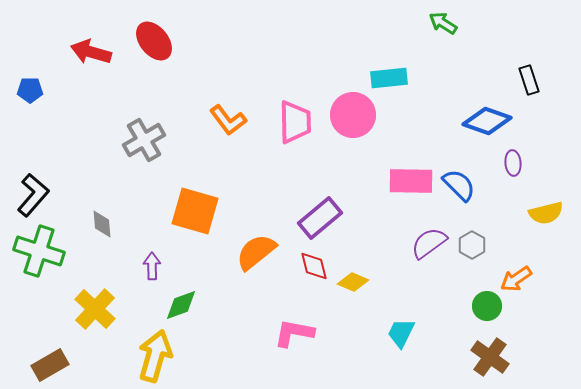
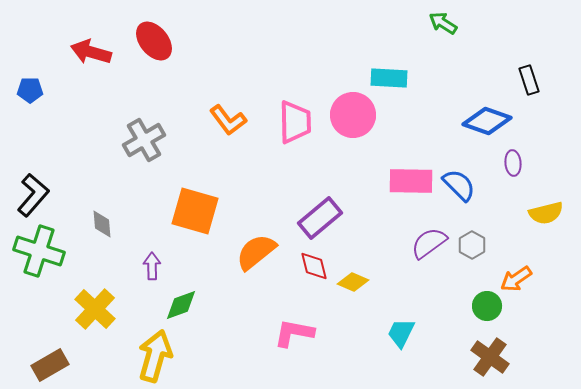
cyan rectangle: rotated 9 degrees clockwise
